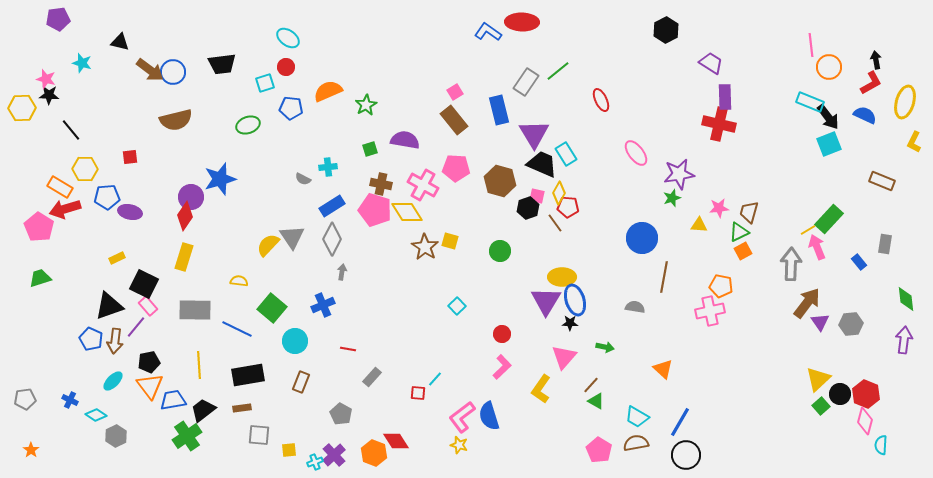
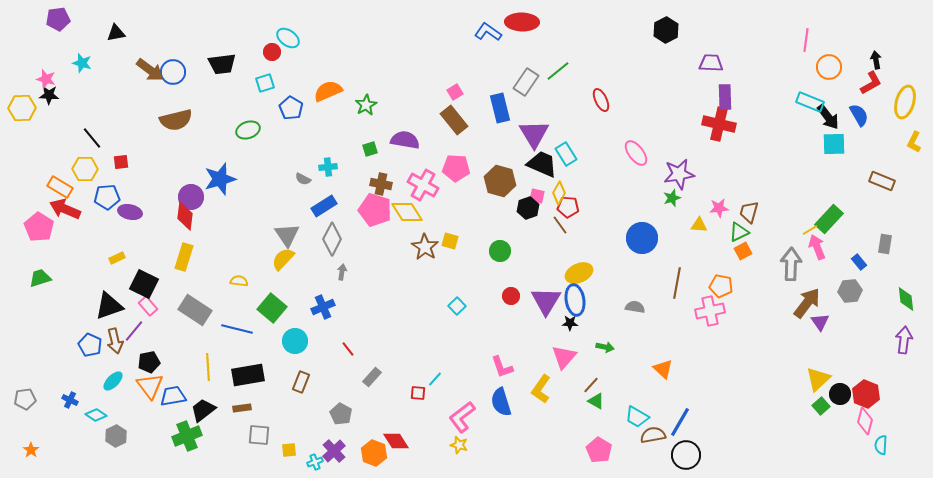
black triangle at (120, 42): moved 4 px left, 9 px up; rotated 24 degrees counterclockwise
pink line at (811, 45): moved 5 px left, 5 px up; rotated 15 degrees clockwise
purple trapezoid at (711, 63): rotated 30 degrees counterclockwise
red circle at (286, 67): moved 14 px left, 15 px up
blue pentagon at (291, 108): rotated 25 degrees clockwise
blue rectangle at (499, 110): moved 1 px right, 2 px up
blue semicircle at (865, 115): moved 6 px left; rotated 35 degrees clockwise
green ellipse at (248, 125): moved 5 px down
black line at (71, 130): moved 21 px right, 8 px down
cyan square at (829, 144): moved 5 px right; rotated 20 degrees clockwise
red square at (130, 157): moved 9 px left, 5 px down
blue rectangle at (332, 206): moved 8 px left
red arrow at (65, 209): rotated 40 degrees clockwise
red diamond at (185, 216): rotated 28 degrees counterclockwise
brown line at (555, 223): moved 5 px right, 2 px down
yellow line at (808, 230): moved 2 px right
gray triangle at (292, 237): moved 5 px left, 2 px up
yellow semicircle at (268, 245): moved 15 px right, 14 px down
yellow ellipse at (562, 277): moved 17 px right, 4 px up; rotated 24 degrees counterclockwise
brown line at (664, 277): moved 13 px right, 6 px down
blue ellipse at (575, 300): rotated 8 degrees clockwise
blue cross at (323, 305): moved 2 px down
gray rectangle at (195, 310): rotated 32 degrees clockwise
gray hexagon at (851, 324): moved 1 px left, 33 px up
purple line at (136, 327): moved 2 px left, 4 px down
blue line at (237, 329): rotated 12 degrees counterclockwise
red circle at (502, 334): moved 9 px right, 38 px up
blue pentagon at (91, 339): moved 1 px left, 6 px down
brown arrow at (115, 341): rotated 20 degrees counterclockwise
red line at (348, 349): rotated 42 degrees clockwise
yellow line at (199, 365): moved 9 px right, 2 px down
pink L-shape at (502, 367): rotated 115 degrees clockwise
blue trapezoid at (173, 400): moved 4 px up
blue semicircle at (489, 416): moved 12 px right, 14 px up
green cross at (187, 436): rotated 12 degrees clockwise
brown semicircle at (636, 443): moved 17 px right, 8 px up
purple cross at (334, 455): moved 4 px up
